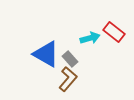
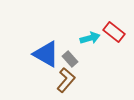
brown L-shape: moved 2 px left, 1 px down
